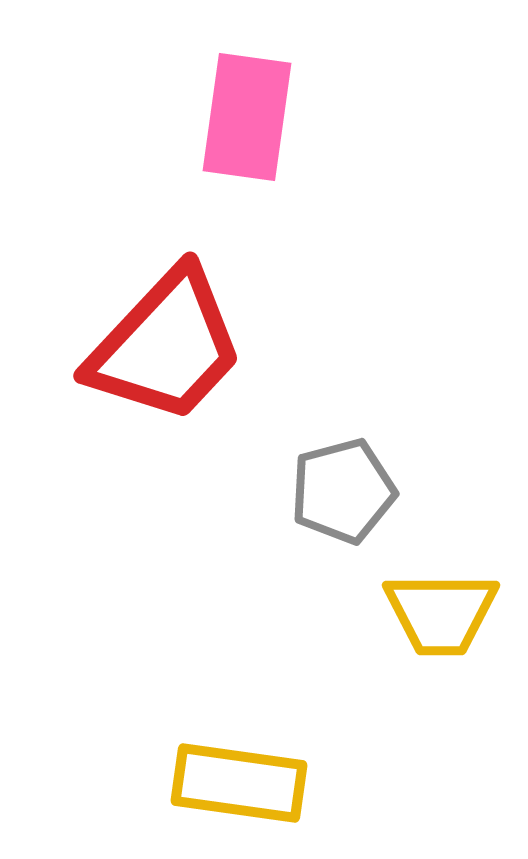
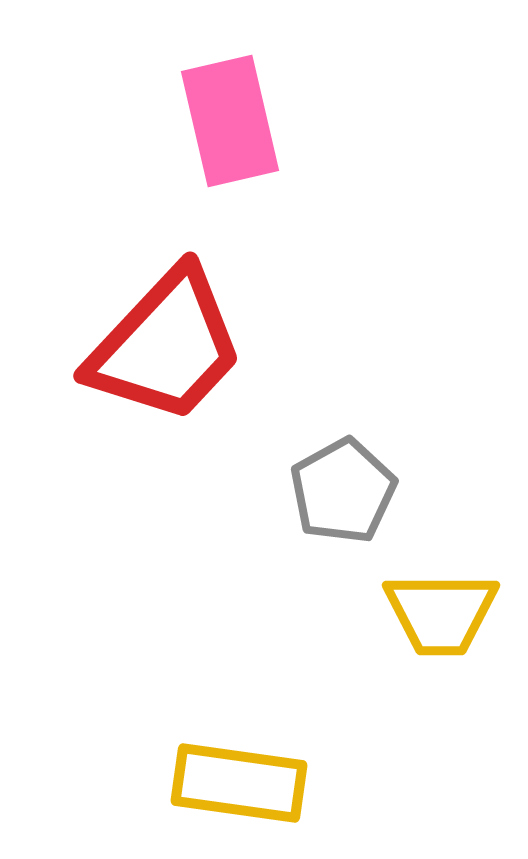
pink rectangle: moved 17 px left, 4 px down; rotated 21 degrees counterclockwise
gray pentagon: rotated 14 degrees counterclockwise
